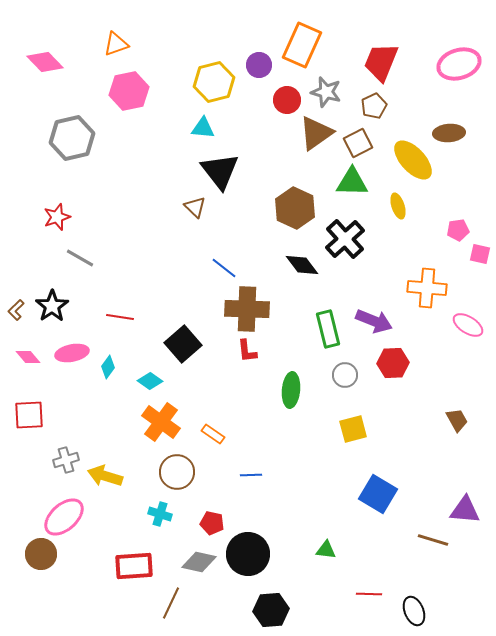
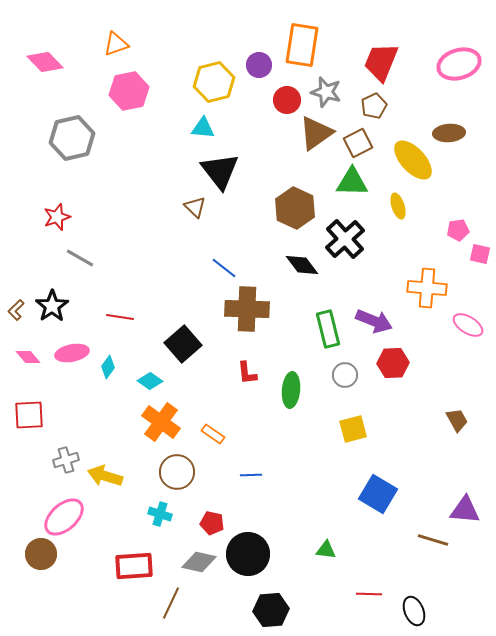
orange rectangle at (302, 45): rotated 15 degrees counterclockwise
red L-shape at (247, 351): moved 22 px down
